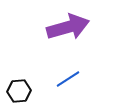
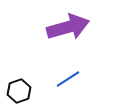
black hexagon: rotated 15 degrees counterclockwise
